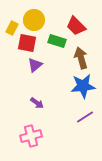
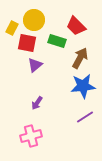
brown arrow: moved 1 px left; rotated 45 degrees clockwise
purple arrow: rotated 88 degrees clockwise
